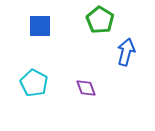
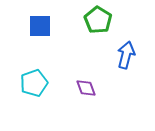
green pentagon: moved 2 px left
blue arrow: moved 3 px down
cyan pentagon: rotated 24 degrees clockwise
